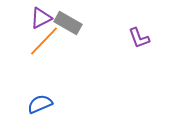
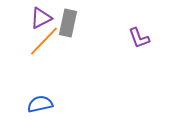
gray rectangle: rotated 72 degrees clockwise
blue semicircle: rotated 10 degrees clockwise
